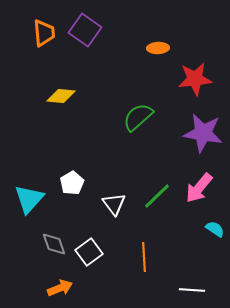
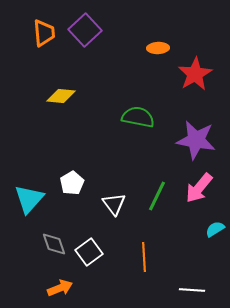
purple square: rotated 12 degrees clockwise
red star: moved 5 px up; rotated 24 degrees counterclockwise
green semicircle: rotated 52 degrees clockwise
purple star: moved 7 px left, 7 px down
green line: rotated 20 degrees counterclockwise
cyan semicircle: rotated 66 degrees counterclockwise
